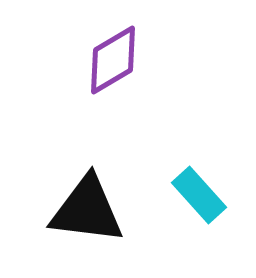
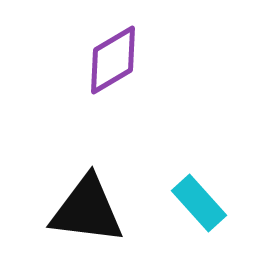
cyan rectangle: moved 8 px down
